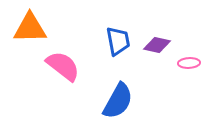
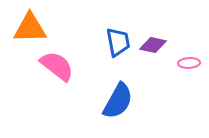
blue trapezoid: moved 1 px down
purple diamond: moved 4 px left
pink semicircle: moved 6 px left
